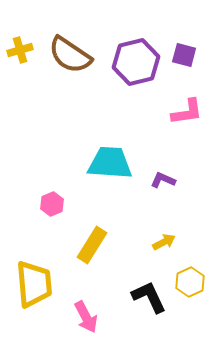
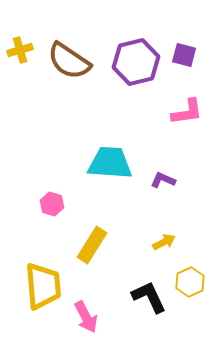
brown semicircle: moved 1 px left, 6 px down
pink hexagon: rotated 20 degrees counterclockwise
yellow trapezoid: moved 9 px right, 2 px down
